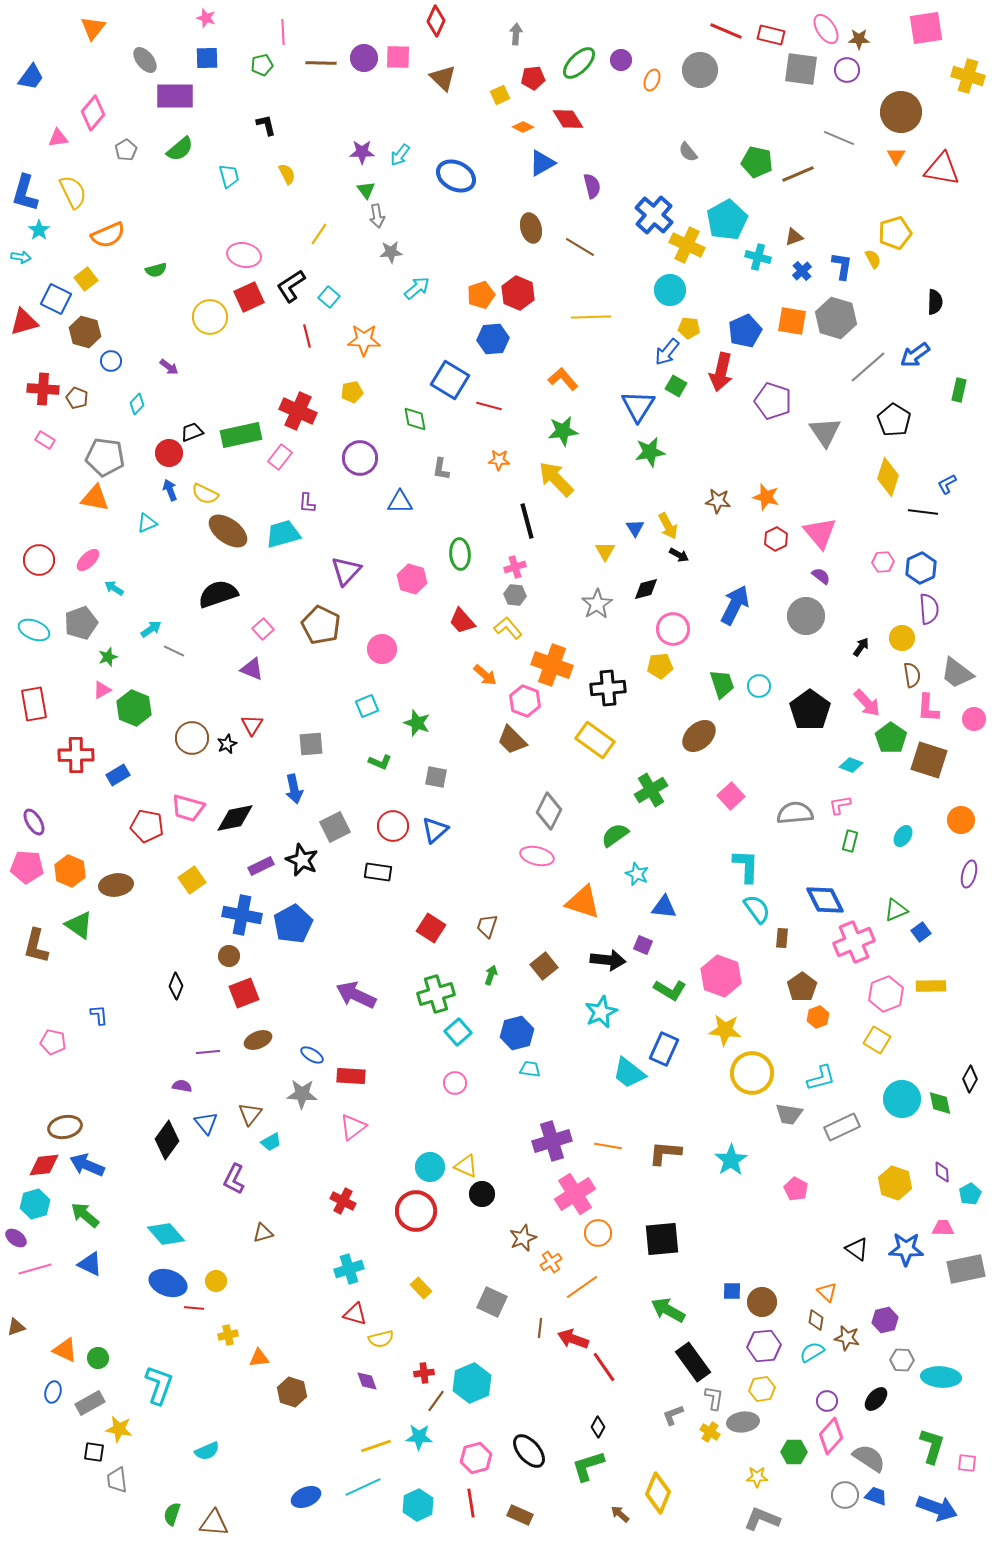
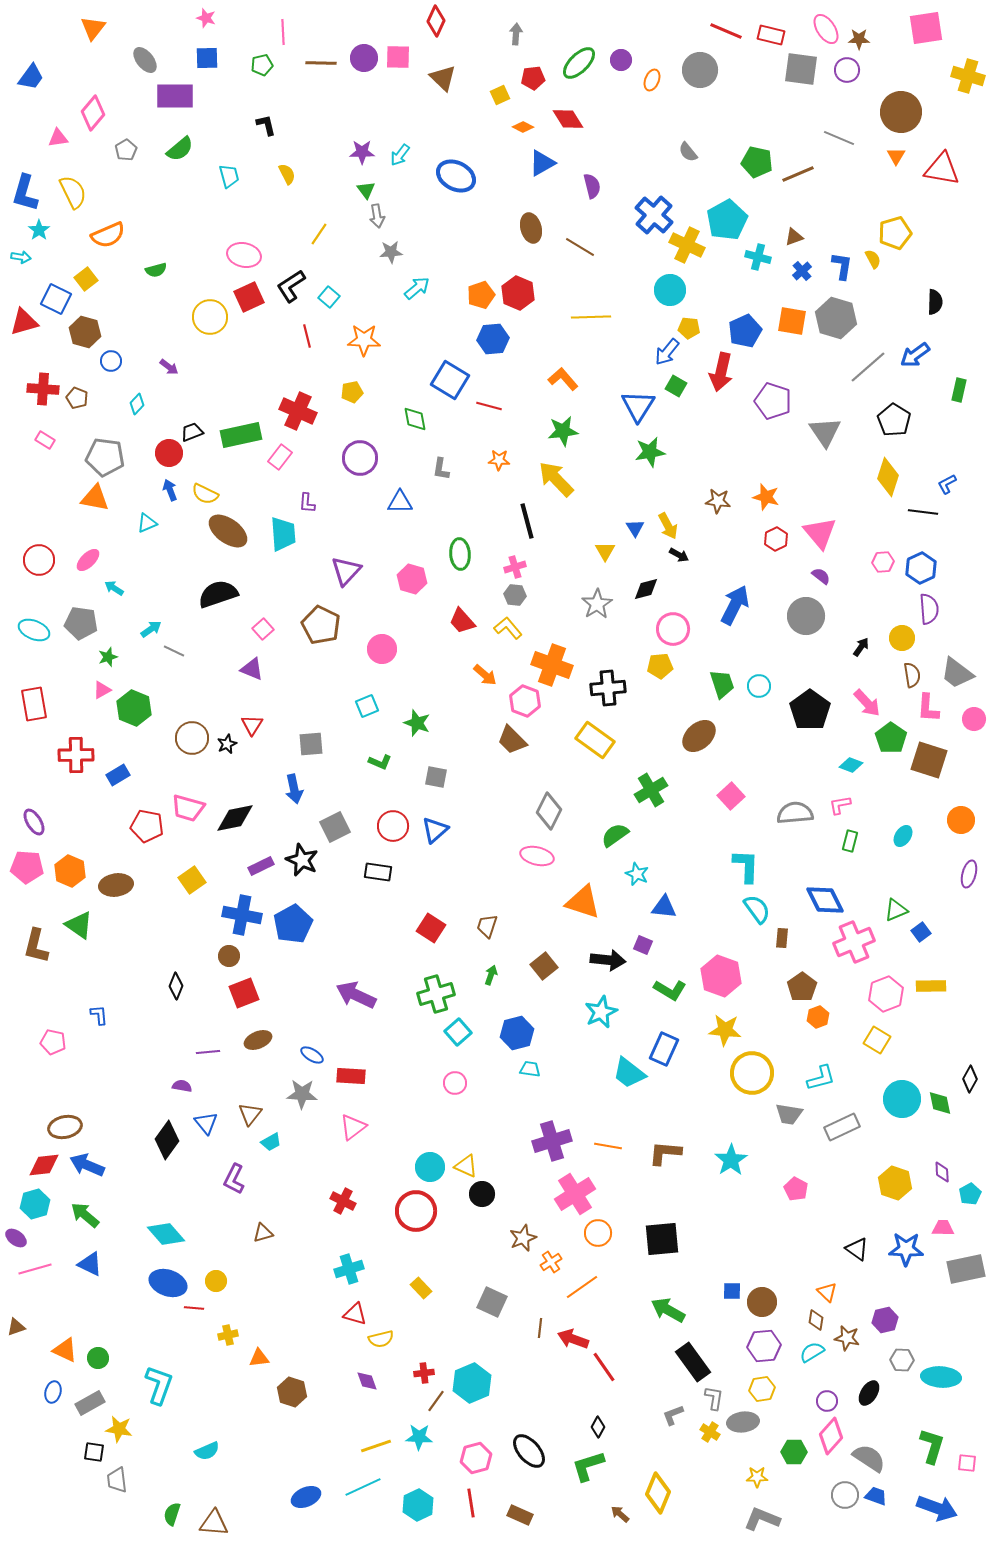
cyan trapezoid at (283, 534): rotated 102 degrees clockwise
gray pentagon at (81, 623): rotated 28 degrees clockwise
black ellipse at (876, 1399): moved 7 px left, 6 px up; rotated 10 degrees counterclockwise
